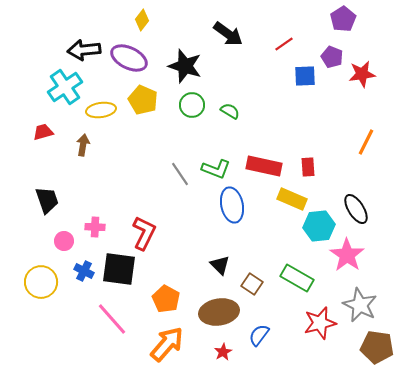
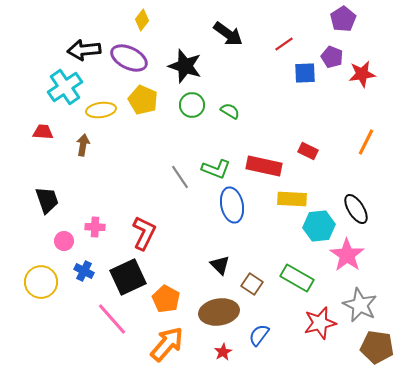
blue square at (305, 76): moved 3 px up
red trapezoid at (43, 132): rotated 20 degrees clockwise
red rectangle at (308, 167): moved 16 px up; rotated 60 degrees counterclockwise
gray line at (180, 174): moved 3 px down
yellow rectangle at (292, 199): rotated 20 degrees counterclockwise
black square at (119, 269): moved 9 px right, 8 px down; rotated 33 degrees counterclockwise
